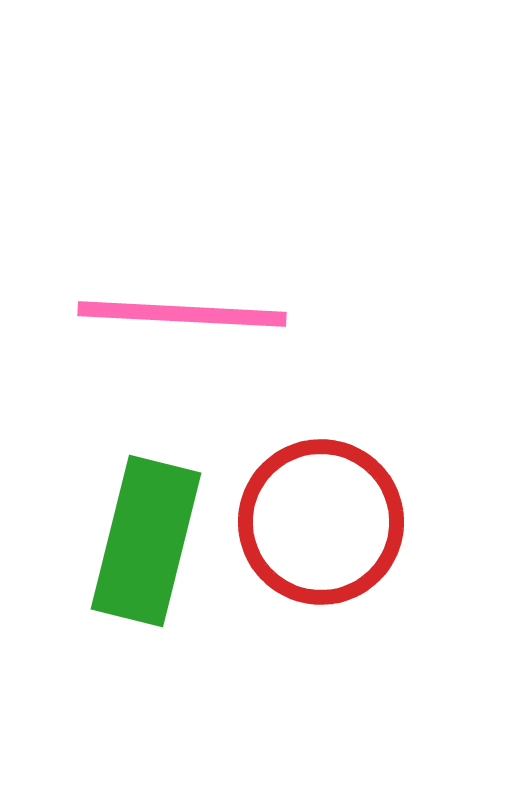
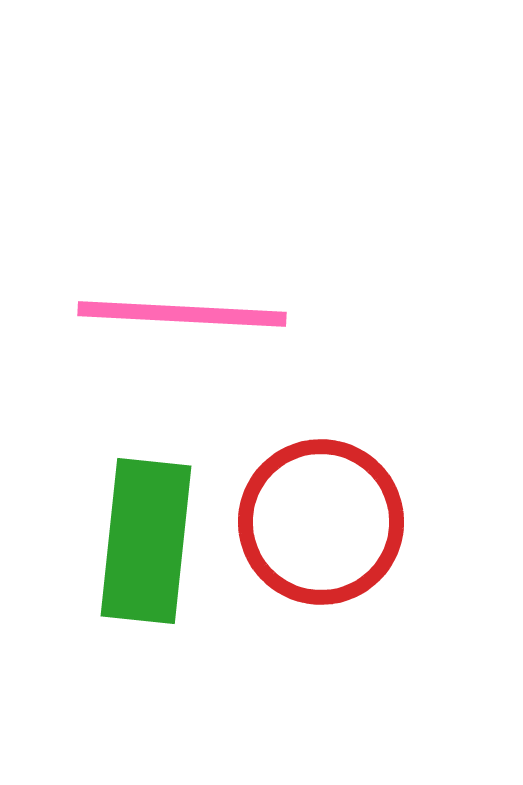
green rectangle: rotated 8 degrees counterclockwise
